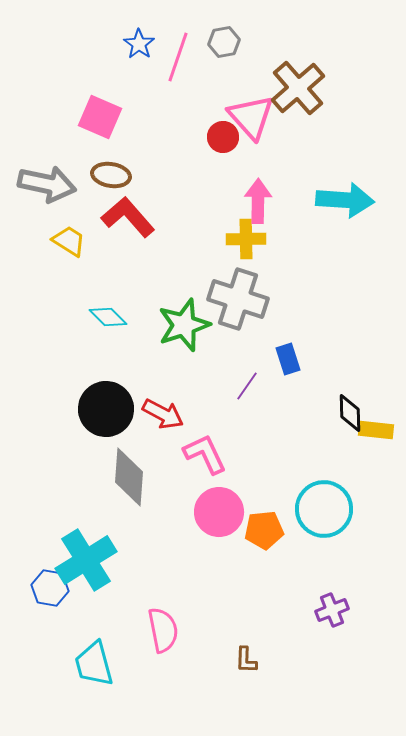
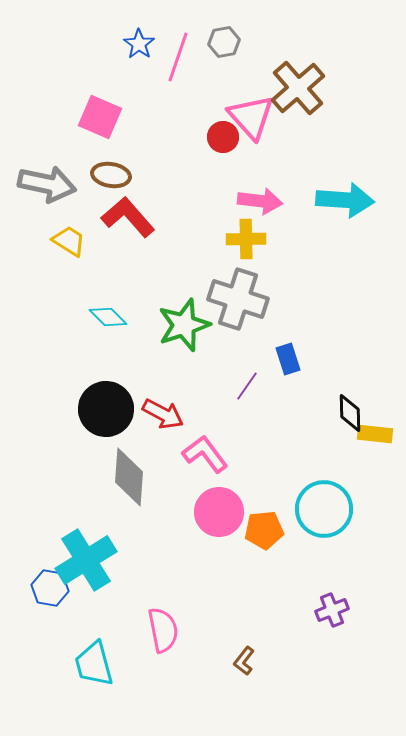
pink arrow: moved 2 px right; rotated 96 degrees clockwise
yellow rectangle: moved 1 px left, 4 px down
pink L-shape: rotated 12 degrees counterclockwise
brown L-shape: moved 2 px left, 1 px down; rotated 36 degrees clockwise
